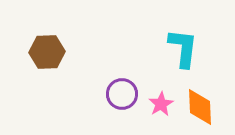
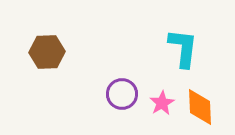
pink star: moved 1 px right, 1 px up
